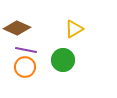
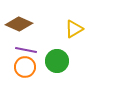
brown diamond: moved 2 px right, 4 px up
green circle: moved 6 px left, 1 px down
